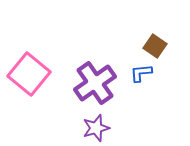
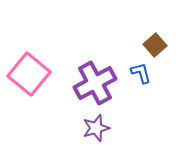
brown square: moved 1 px up; rotated 15 degrees clockwise
blue L-shape: rotated 80 degrees clockwise
purple cross: rotated 6 degrees clockwise
